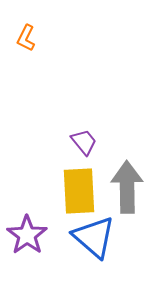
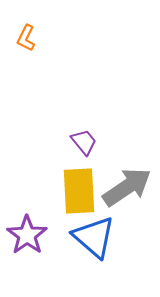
gray arrow: rotated 57 degrees clockwise
